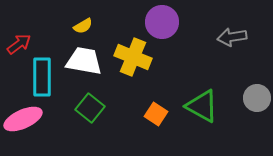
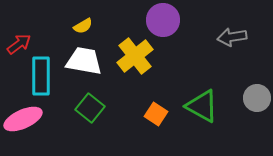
purple circle: moved 1 px right, 2 px up
yellow cross: moved 2 px right, 1 px up; rotated 30 degrees clockwise
cyan rectangle: moved 1 px left, 1 px up
